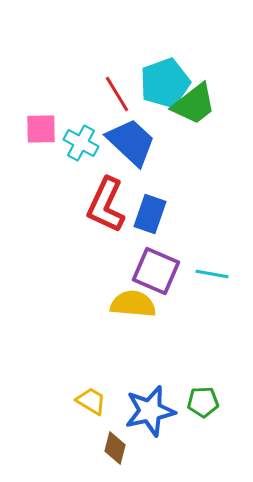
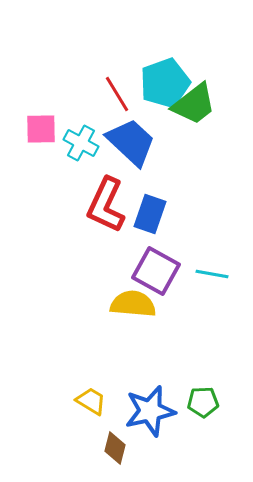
purple square: rotated 6 degrees clockwise
